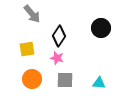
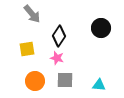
orange circle: moved 3 px right, 2 px down
cyan triangle: moved 2 px down
